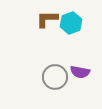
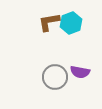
brown L-shape: moved 2 px right, 3 px down; rotated 10 degrees counterclockwise
